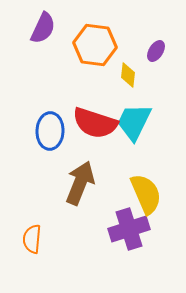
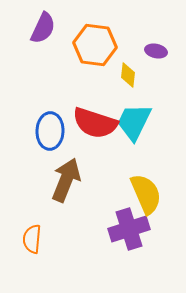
purple ellipse: rotated 70 degrees clockwise
brown arrow: moved 14 px left, 3 px up
